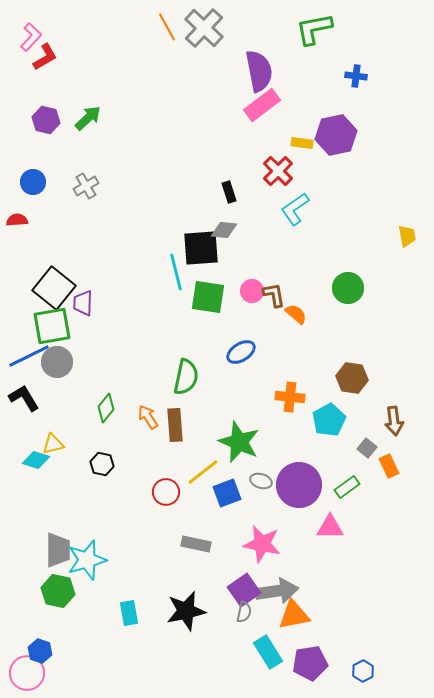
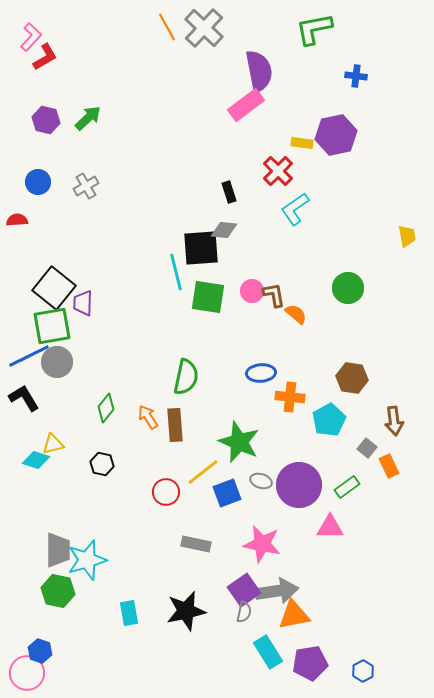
pink rectangle at (262, 105): moved 16 px left
blue circle at (33, 182): moved 5 px right
blue ellipse at (241, 352): moved 20 px right, 21 px down; rotated 28 degrees clockwise
